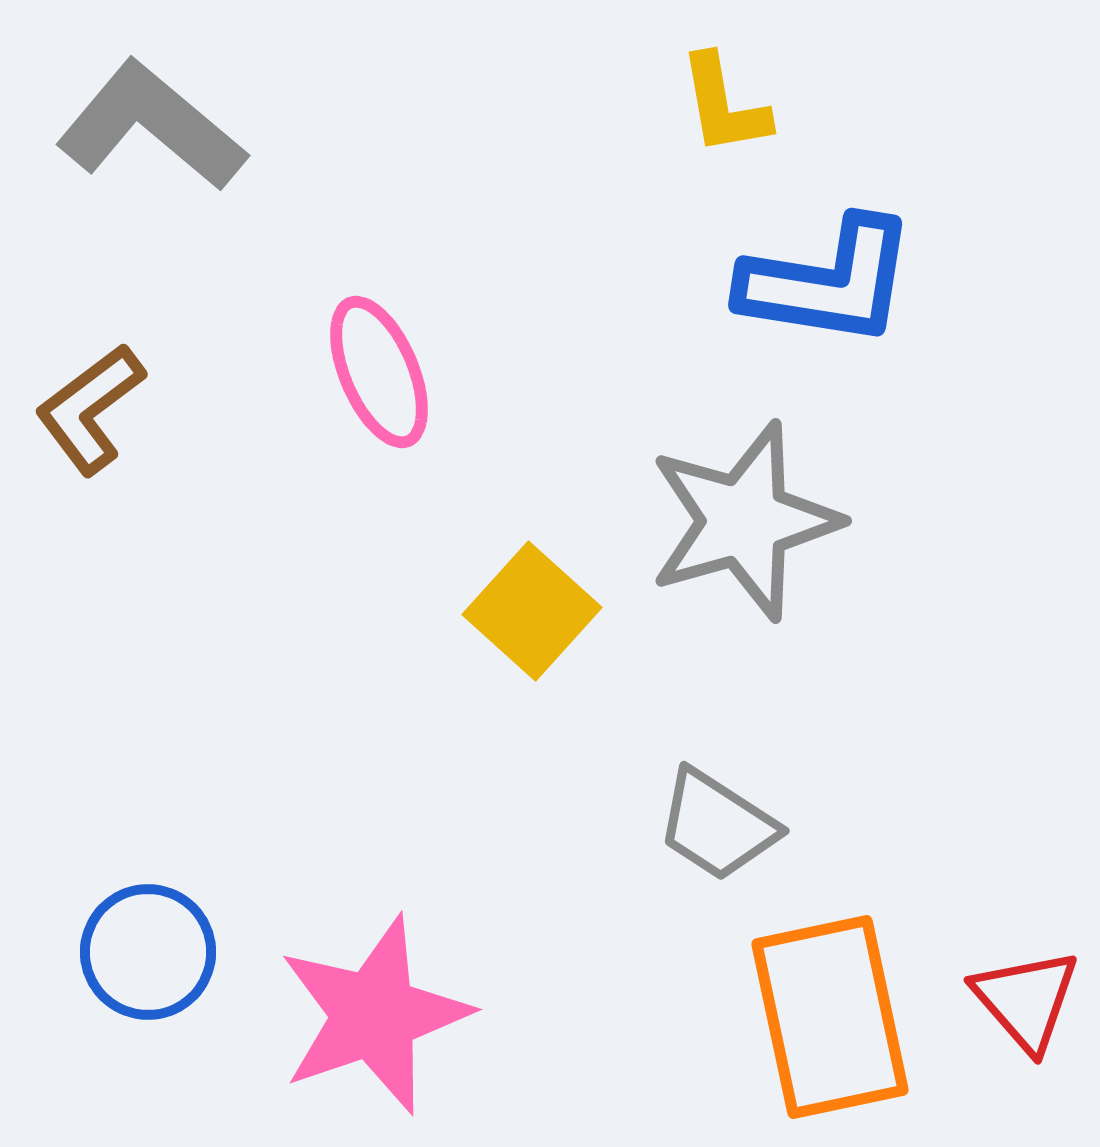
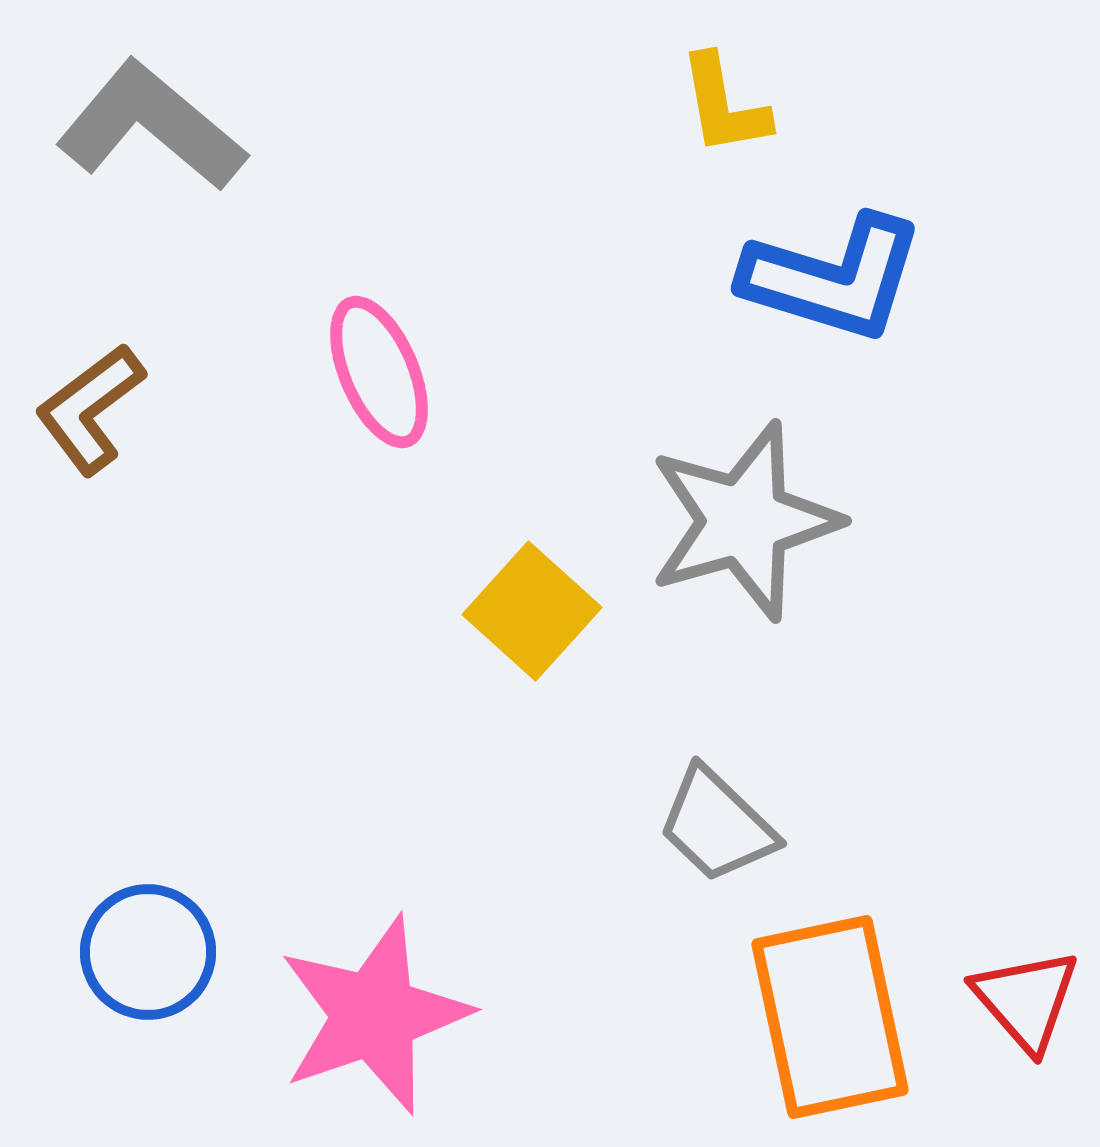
blue L-shape: moved 5 px right, 4 px up; rotated 8 degrees clockwise
gray trapezoid: rotated 11 degrees clockwise
